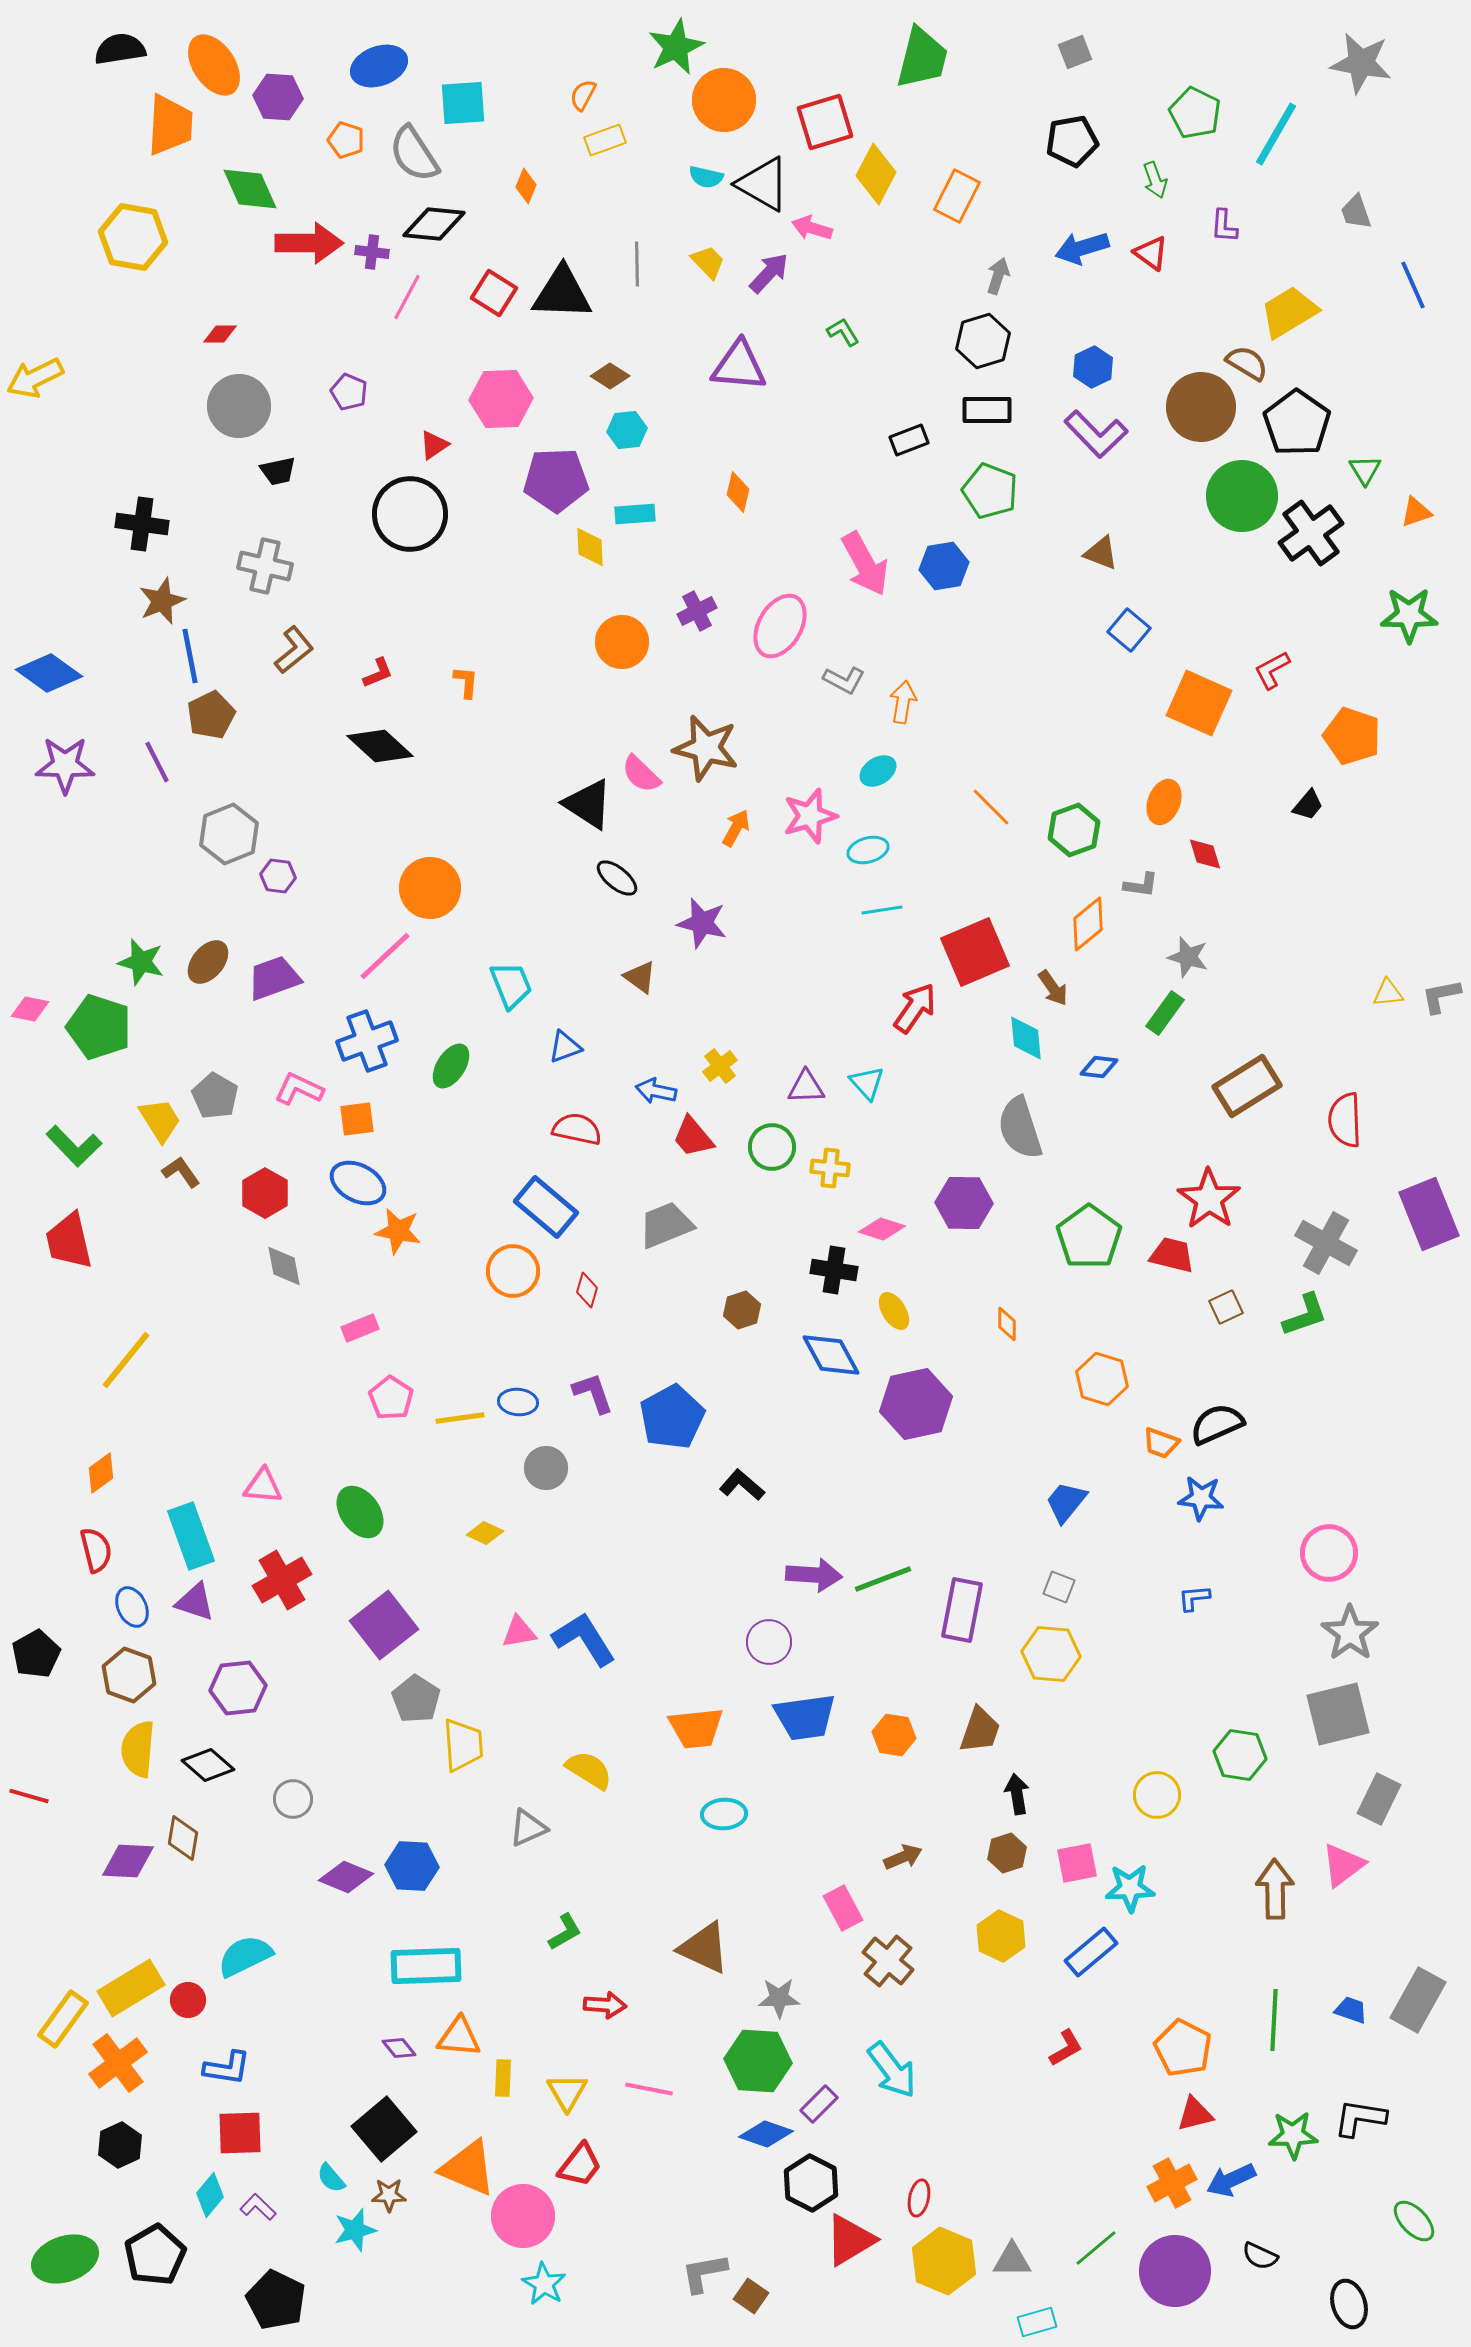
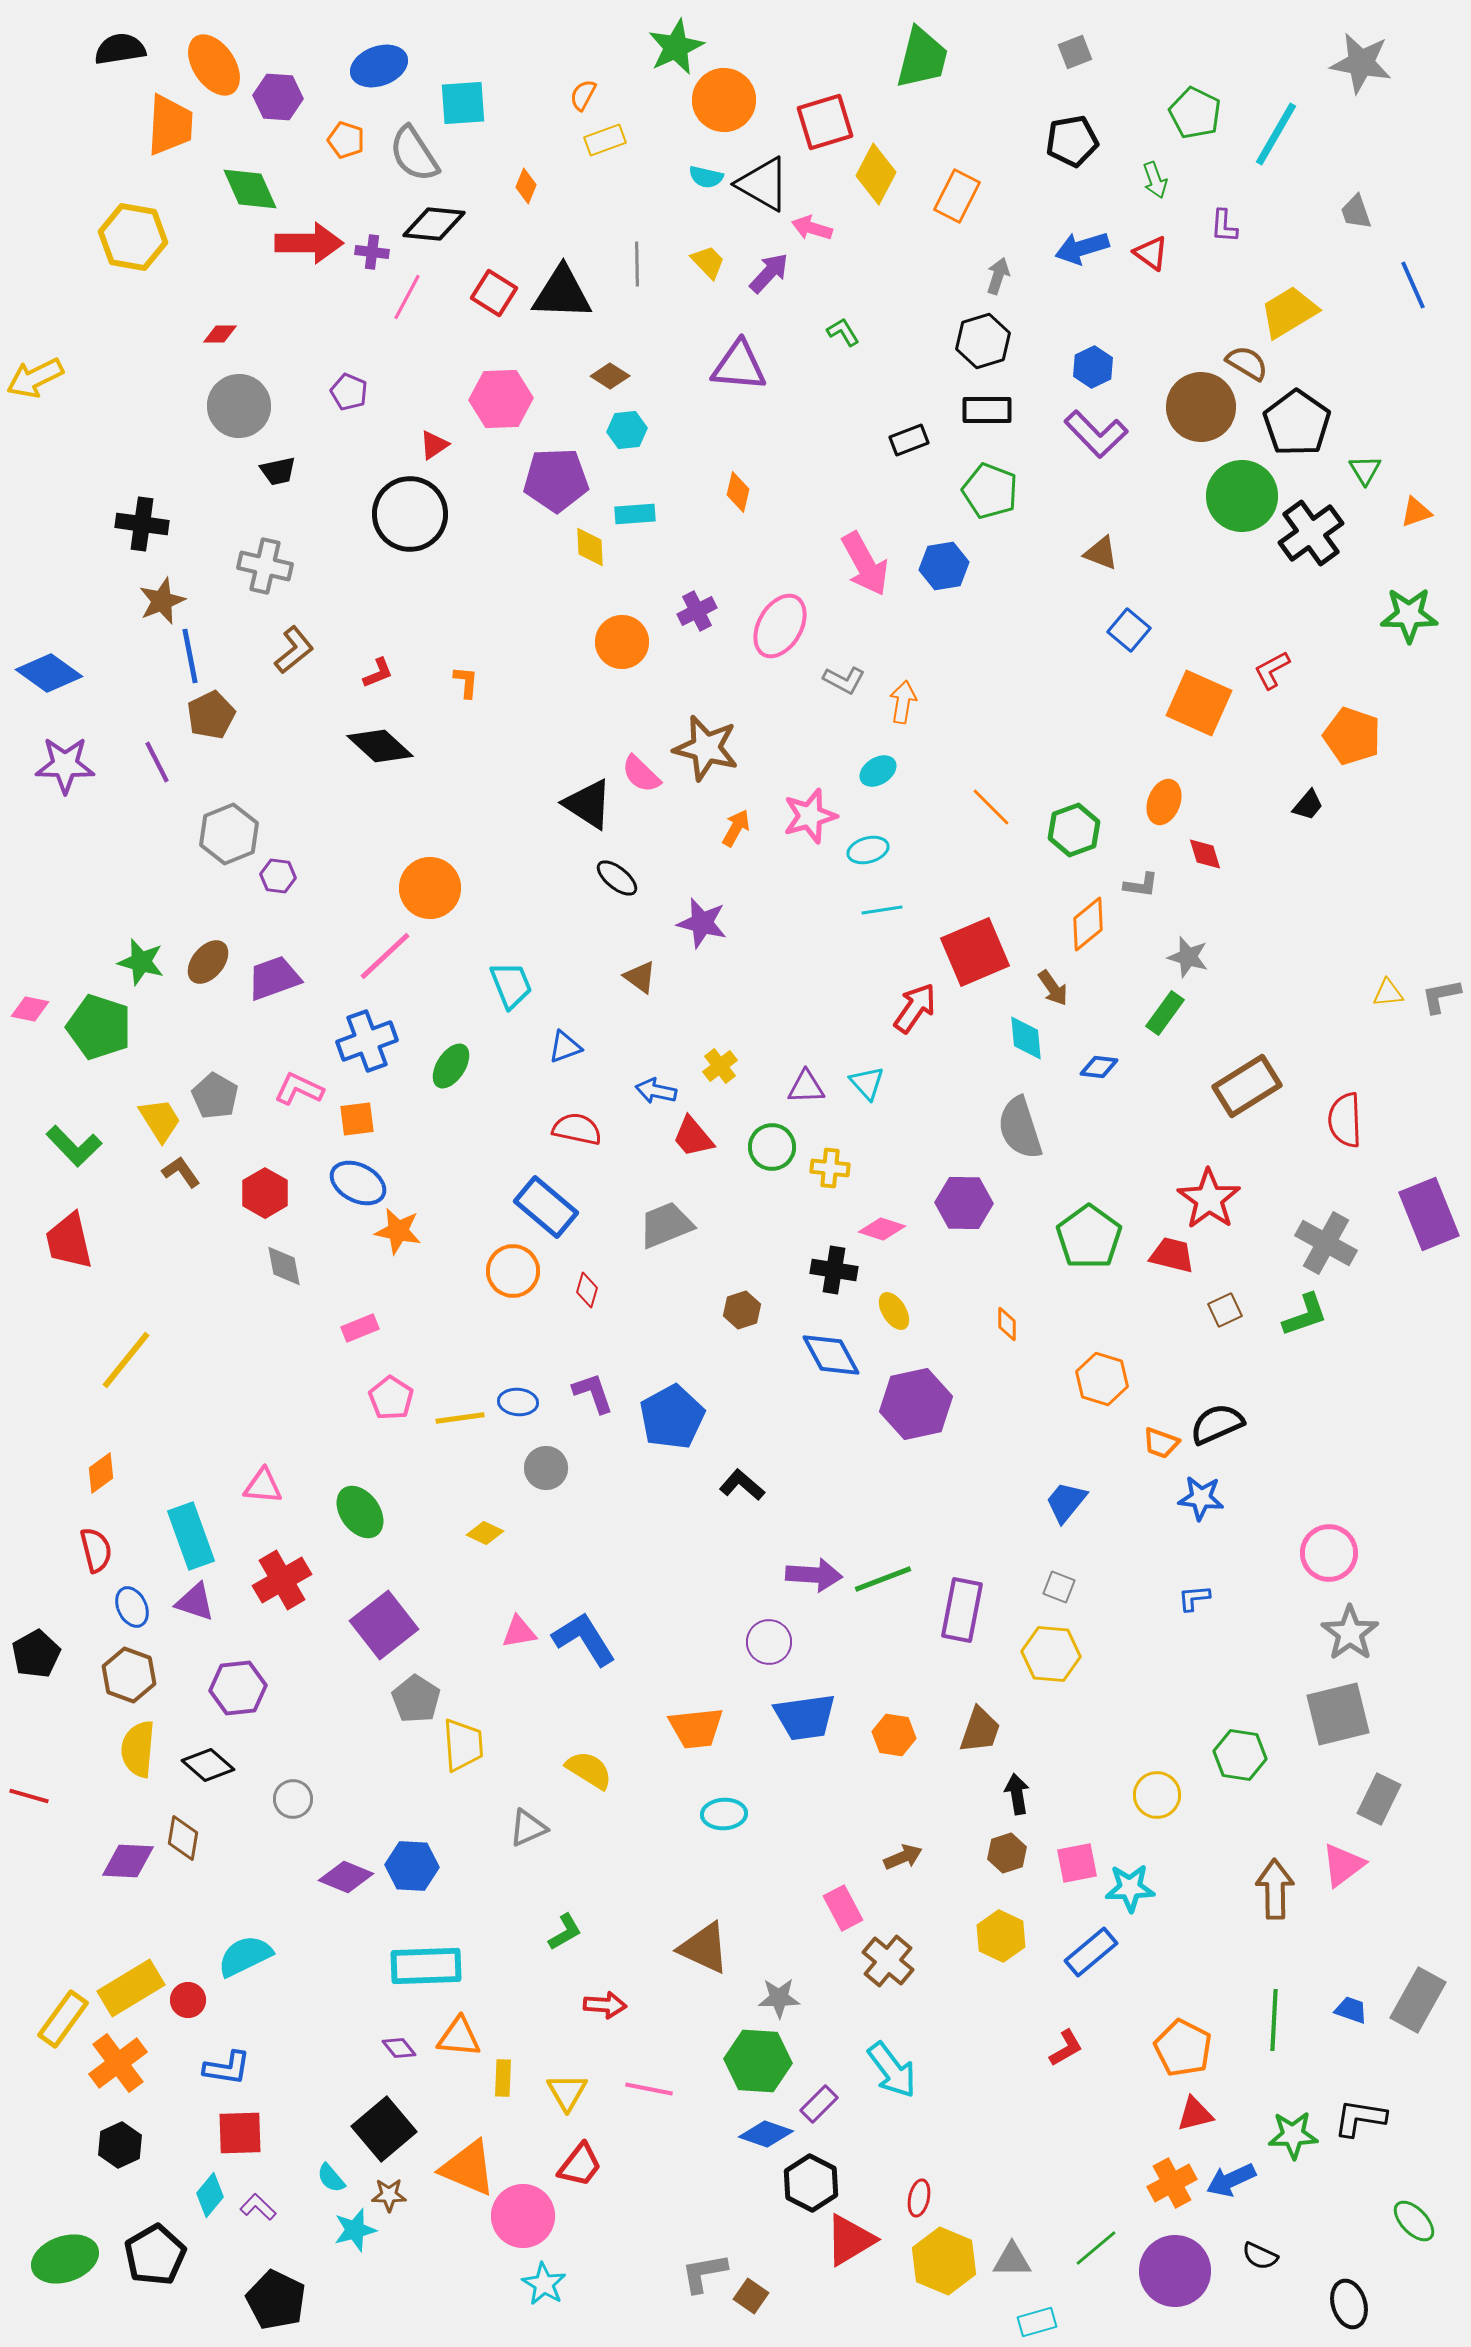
brown square at (1226, 1307): moved 1 px left, 3 px down
